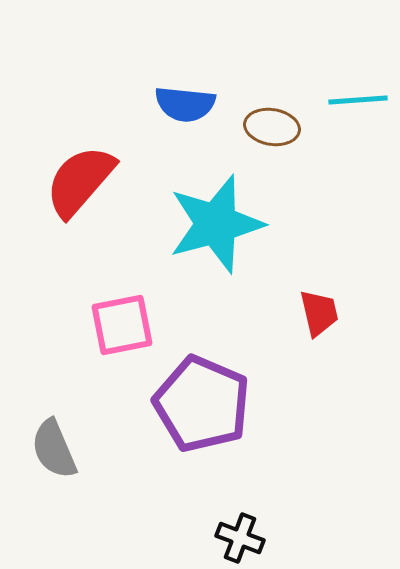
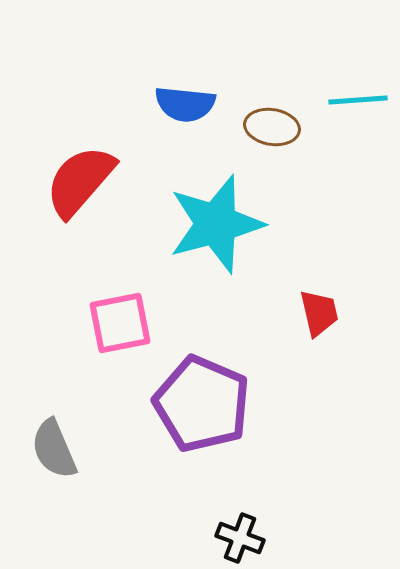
pink square: moved 2 px left, 2 px up
